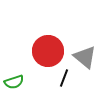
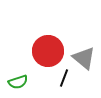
gray triangle: moved 1 px left, 1 px down
green semicircle: moved 4 px right
